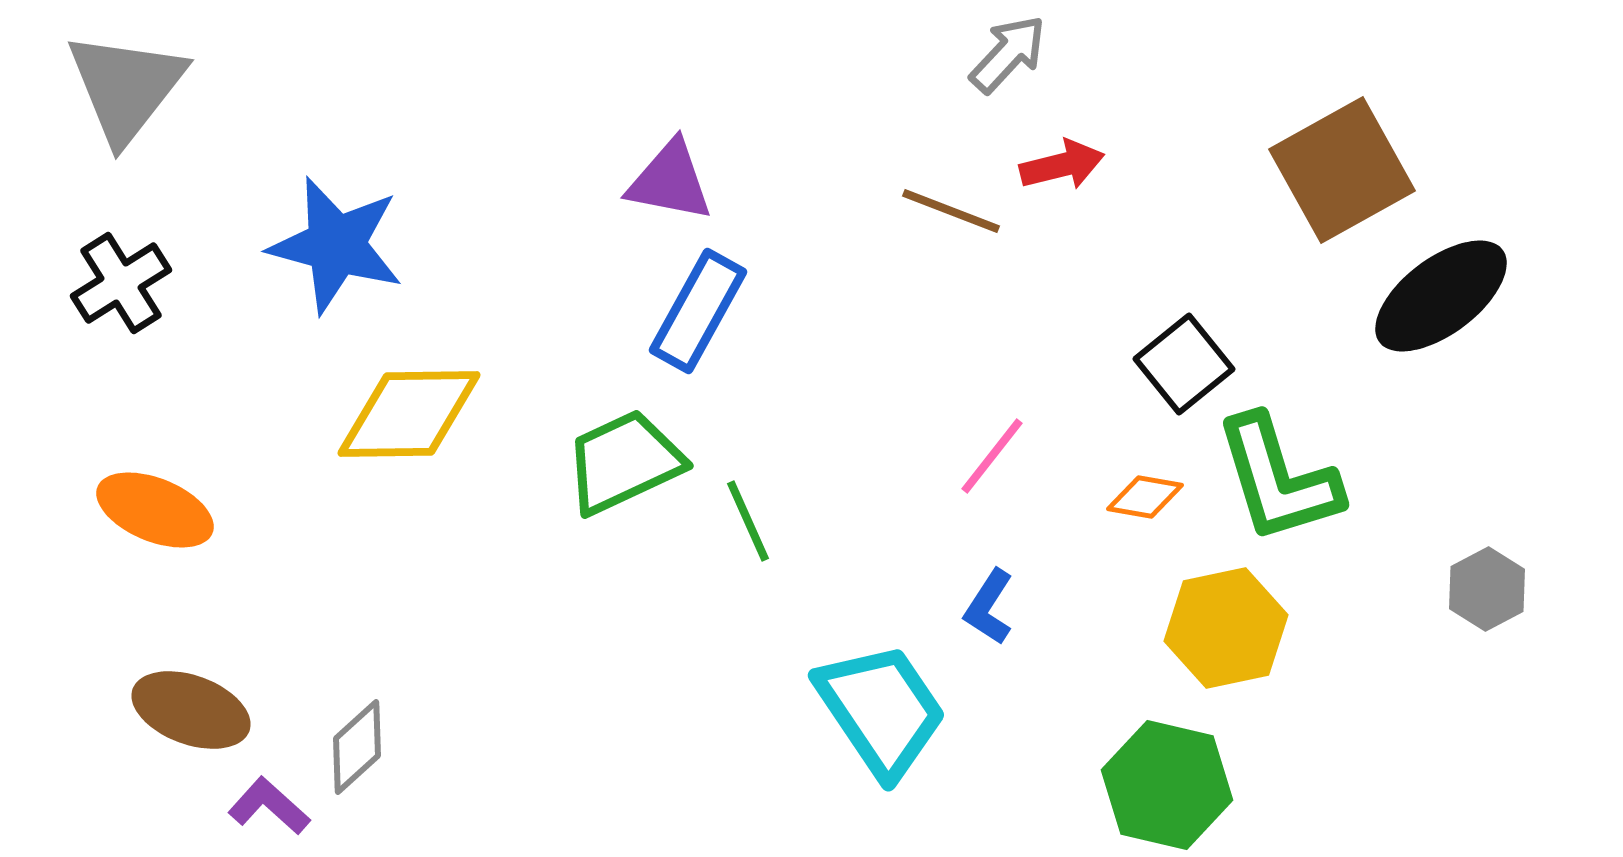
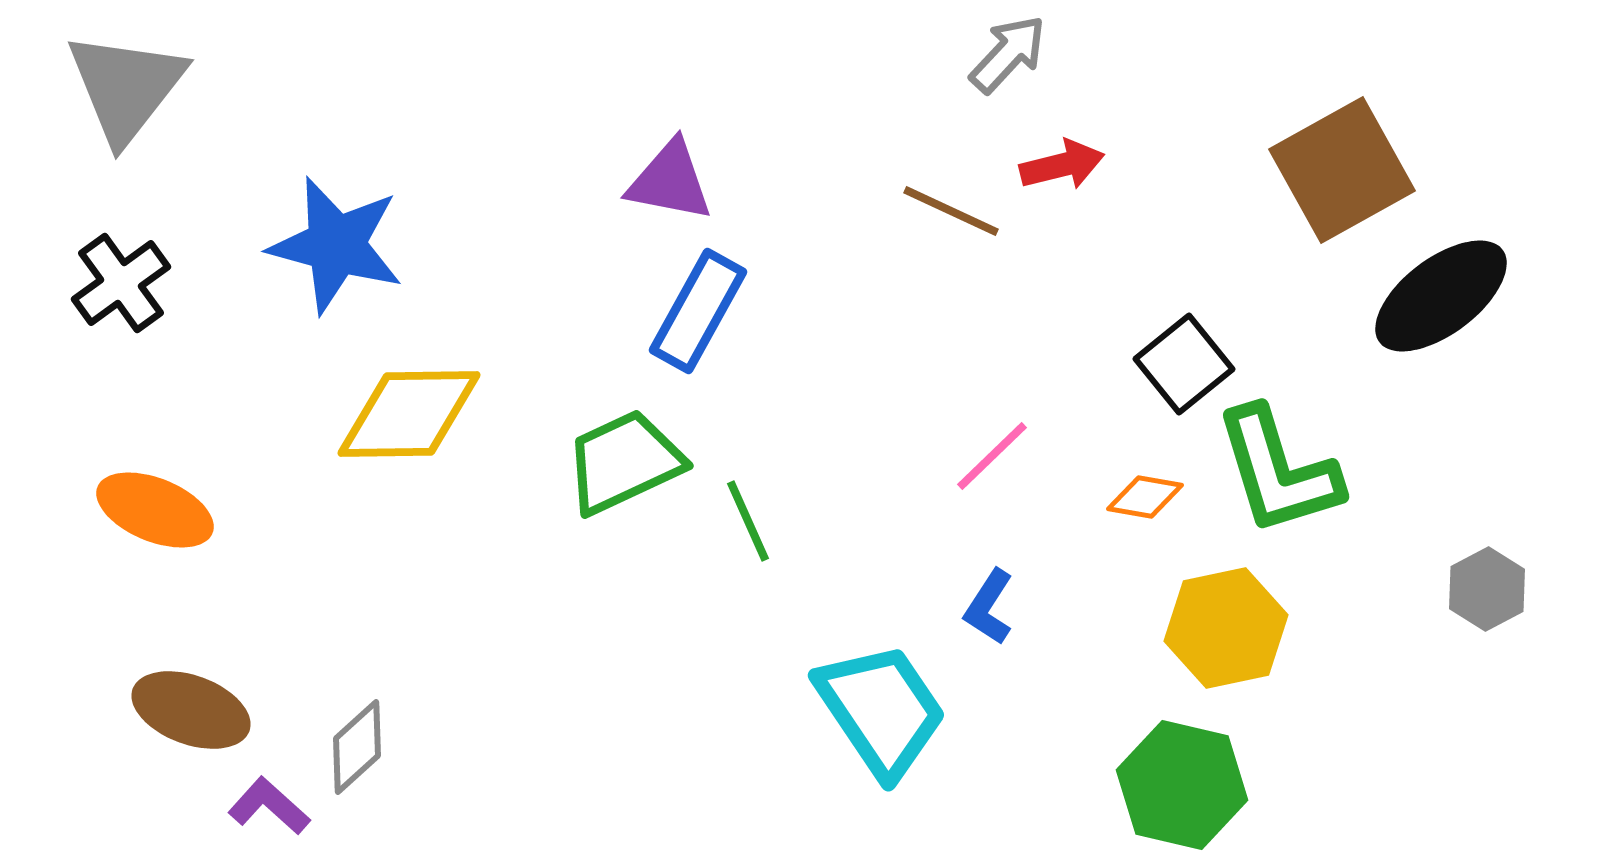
brown line: rotated 4 degrees clockwise
black cross: rotated 4 degrees counterclockwise
pink line: rotated 8 degrees clockwise
green L-shape: moved 8 px up
green hexagon: moved 15 px right
